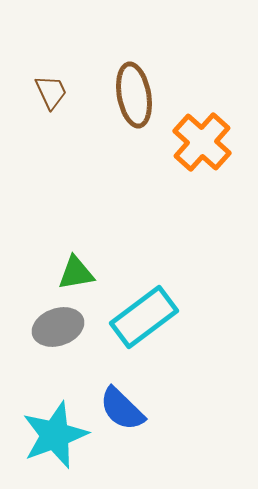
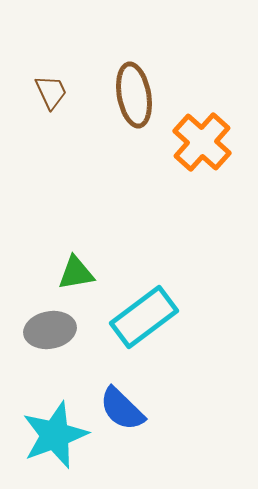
gray ellipse: moved 8 px left, 3 px down; rotated 9 degrees clockwise
